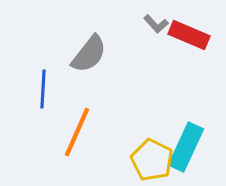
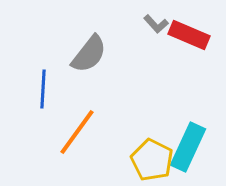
orange line: rotated 12 degrees clockwise
cyan rectangle: moved 2 px right
